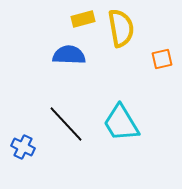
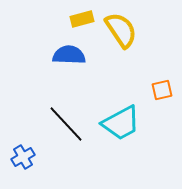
yellow rectangle: moved 1 px left
yellow semicircle: moved 2 px down; rotated 24 degrees counterclockwise
orange square: moved 31 px down
cyan trapezoid: rotated 87 degrees counterclockwise
blue cross: moved 10 px down; rotated 35 degrees clockwise
